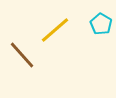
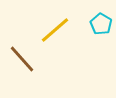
brown line: moved 4 px down
